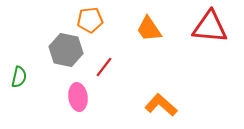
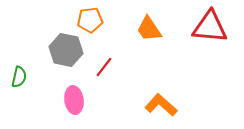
pink ellipse: moved 4 px left, 3 px down
